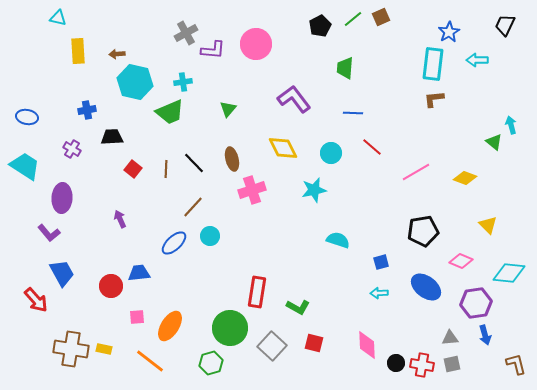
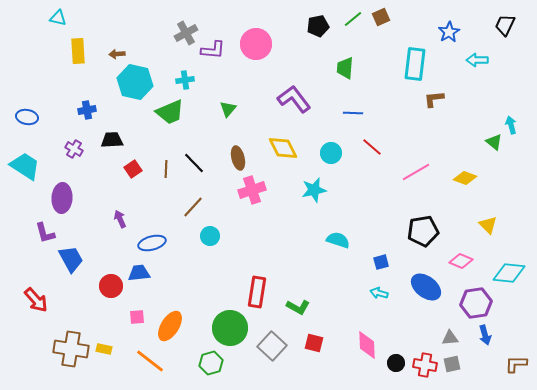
black pentagon at (320, 26): moved 2 px left; rotated 15 degrees clockwise
cyan rectangle at (433, 64): moved 18 px left
cyan cross at (183, 82): moved 2 px right, 2 px up
black trapezoid at (112, 137): moved 3 px down
purple cross at (72, 149): moved 2 px right
brown ellipse at (232, 159): moved 6 px right, 1 px up
red square at (133, 169): rotated 18 degrees clockwise
purple L-shape at (49, 233): moved 4 px left; rotated 25 degrees clockwise
blue ellipse at (174, 243): moved 22 px left; rotated 28 degrees clockwise
blue trapezoid at (62, 273): moved 9 px right, 14 px up
cyan arrow at (379, 293): rotated 18 degrees clockwise
brown L-shape at (516, 364): rotated 75 degrees counterclockwise
red cross at (422, 365): moved 3 px right
